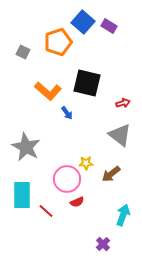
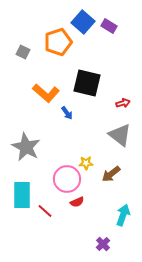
orange L-shape: moved 2 px left, 2 px down
red line: moved 1 px left
